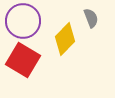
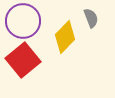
yellow diamond: moved 2 px up
red square: rotated 20 degrees clockwise
